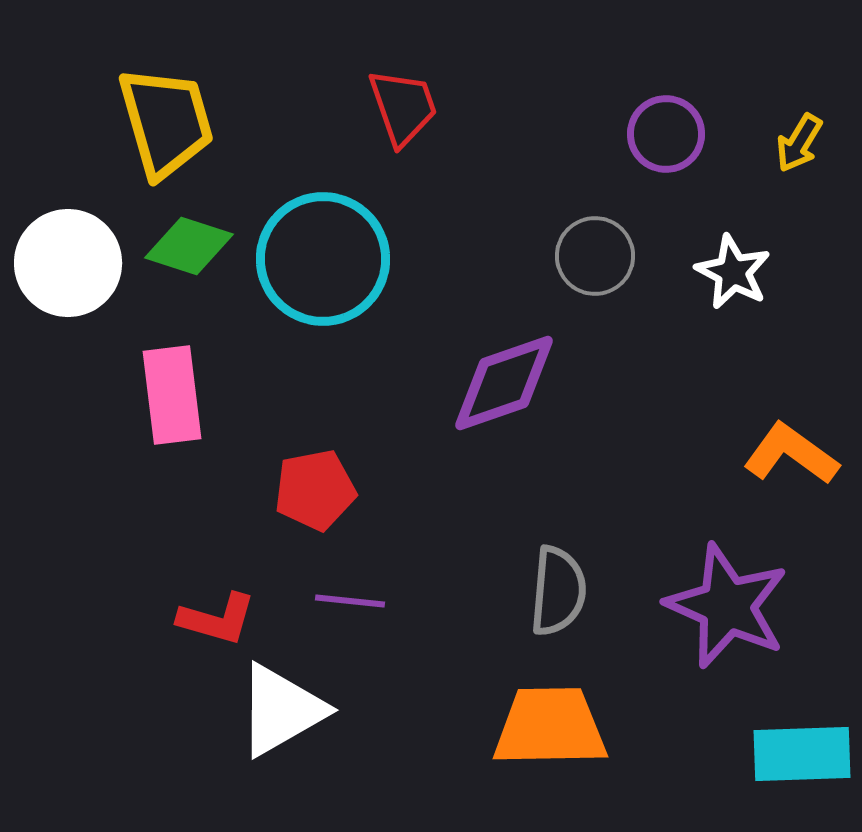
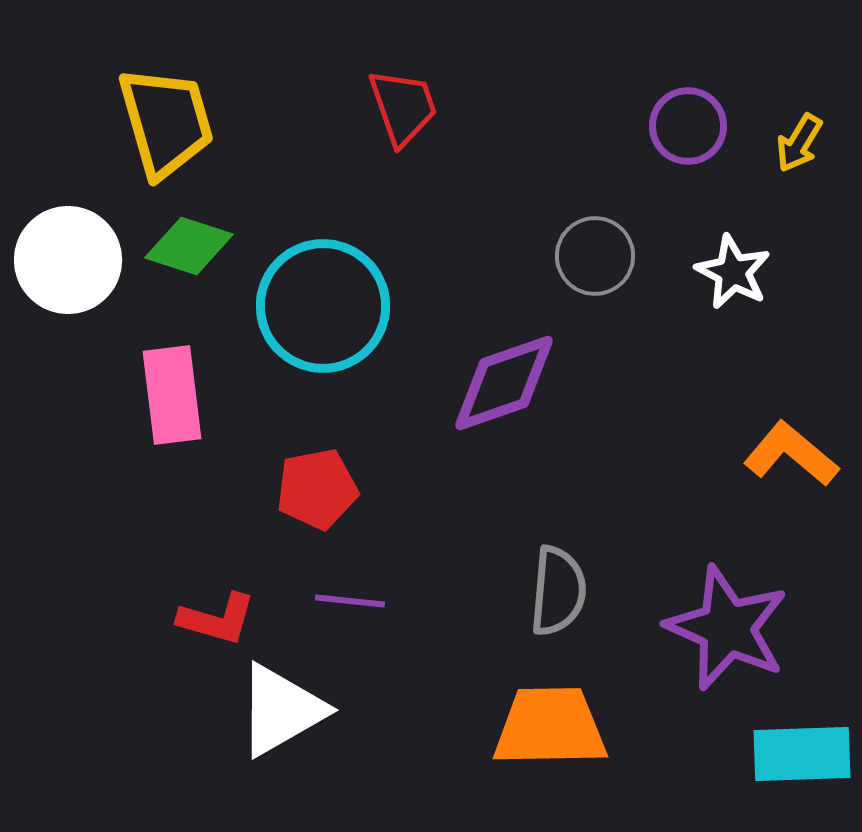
purple circle: moved 22 px right, 8 px up
cyan circle: moved 47 px down
white circle: moved 3 px up
orange L-shape: rotated 4 degrees clockwise
red pentagon: moved 2 px right, 1 px up
purple star: moved 22 px down
